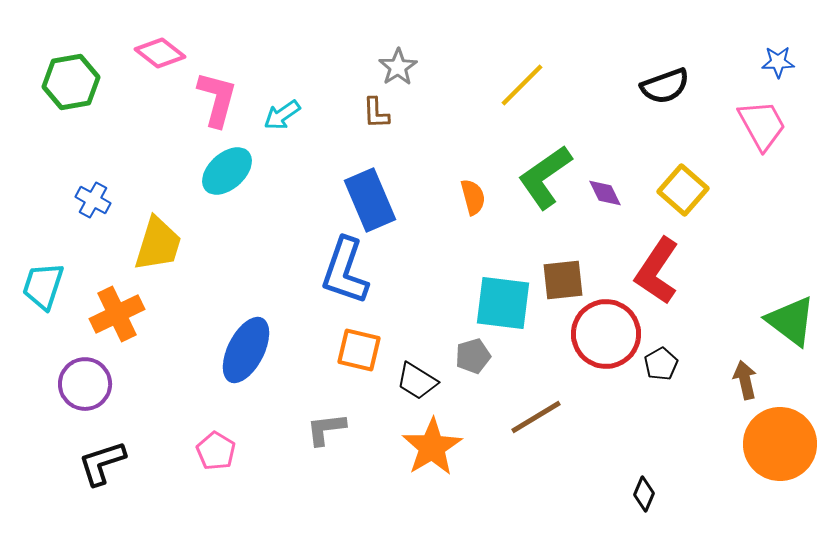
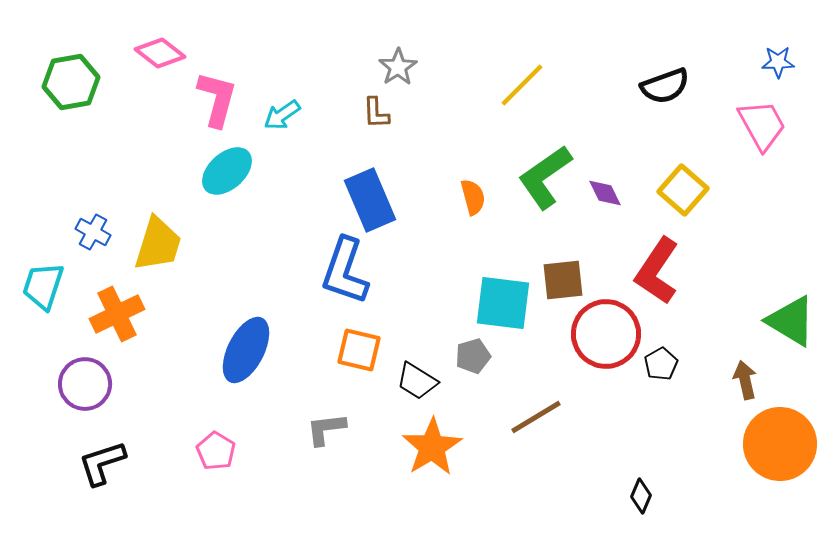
blue cross: moved 32 px down
green triangle: rotated 6 degrees counterclockwise
black diamond: moved 3 px left, 2 px down
